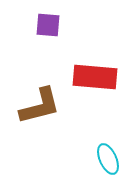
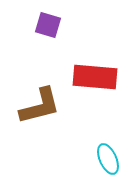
purple square: rotated 12 degrees clockwise
